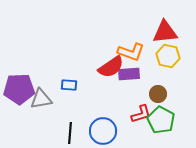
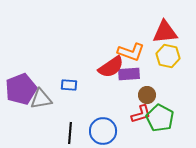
purple pentagon: moved 2 px right; rotated 20 degrees counterclockwise
brown circle: moved 11 px left, 1 px down
green pentagon: moved 1 px left, 2 px up
